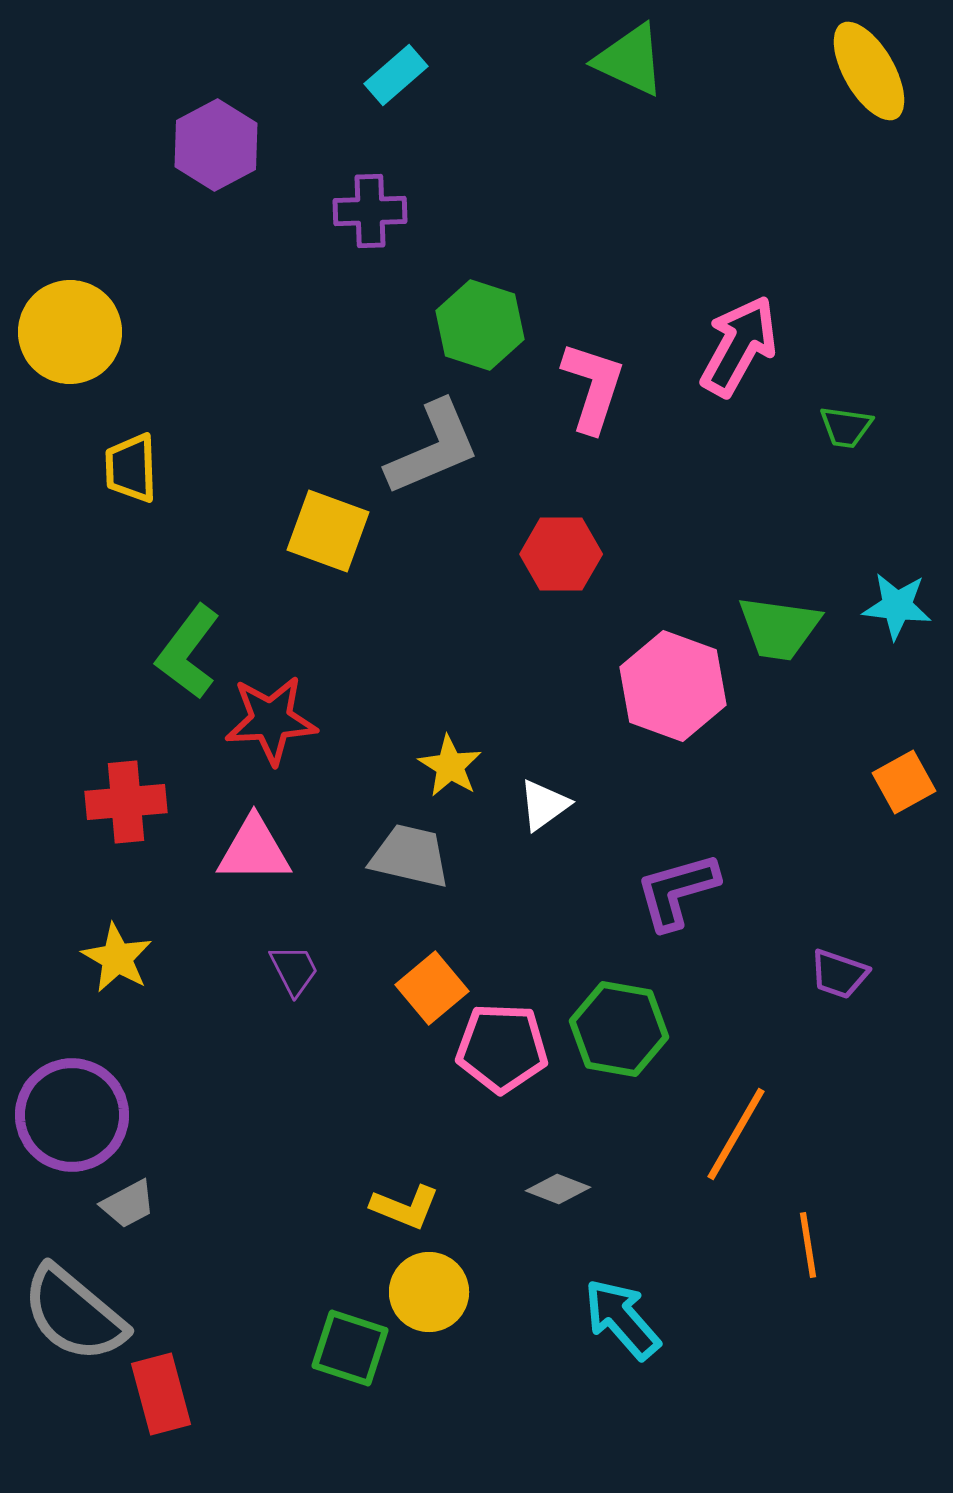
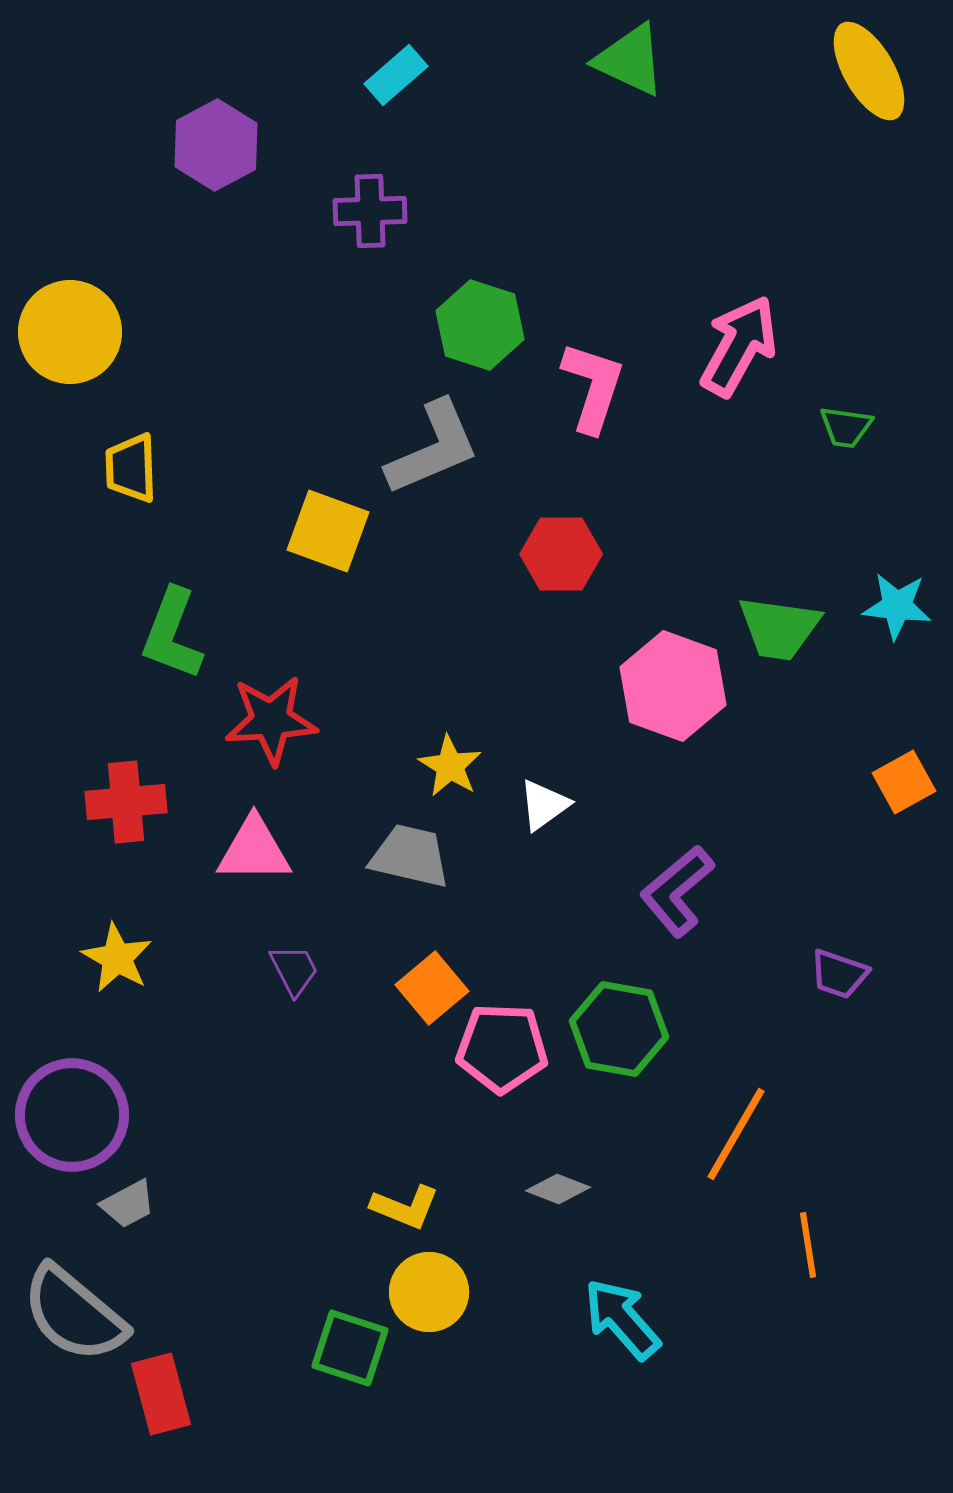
green L-shape at (188, 652): moved 16 px left, 18 px up; rotated 16 degrees counterclockwise
purple L-shape at (677, 891): rotated 24 degrees counterclockwise
